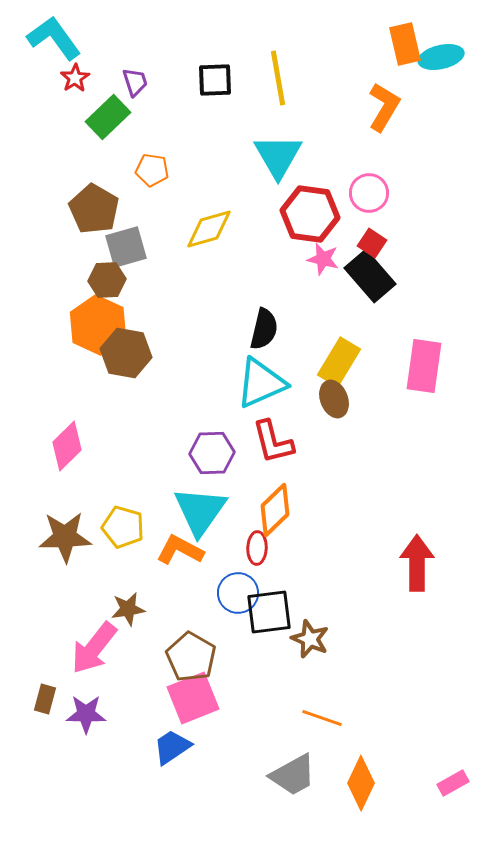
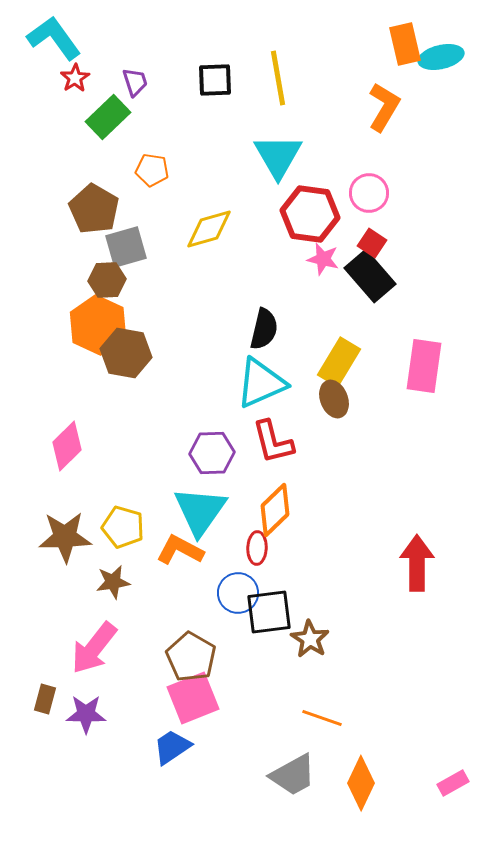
brown star at (128, 609): moved 15 px left, 27 px up
brown star at (310, 639): rotated 9 degrees clockwise
